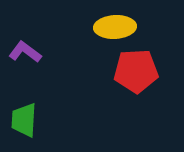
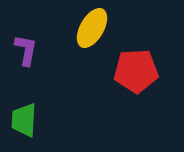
yellow ellipse: moved 23 px left, 1 px down; rotated 57 degrees counterclockwise
purple L-shape: moved 1 px right, 2 px up; rotated 64 degrees clockwise
